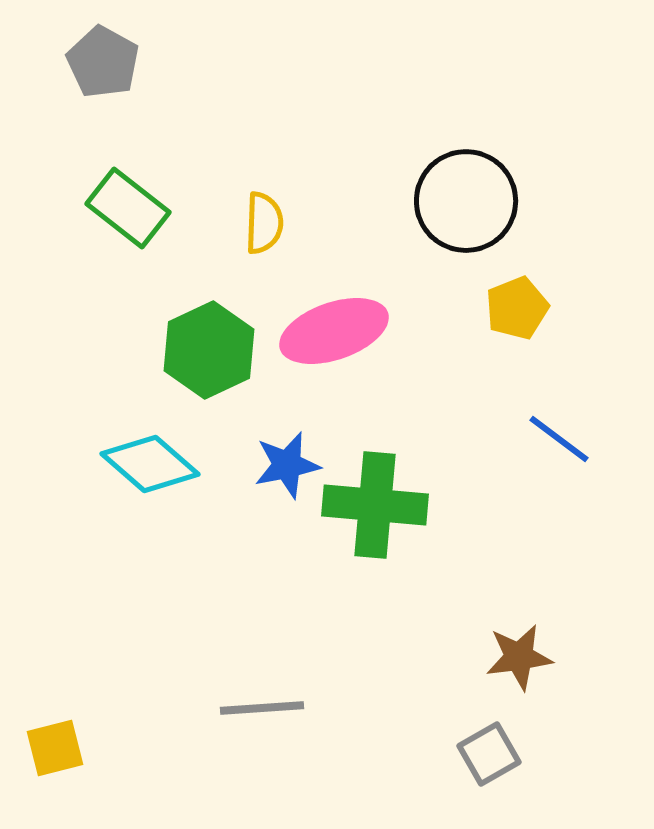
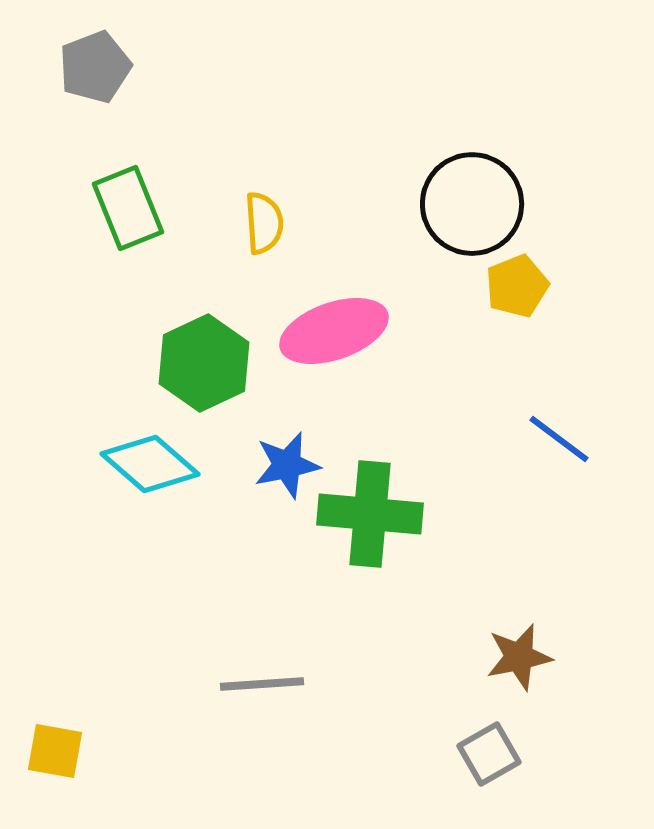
gray pentagon: moved 8 px left, 5 px down; rotated 22 degrees clockwise
black circle: moved 6 px right, 3 px down
green rectangle: rotated 30 degrees clockwise
yellow semicircle: rotated 6 degrees counterclockwise
yellow pentagon: moved 22 px up
green hexagon: moved 5 px left, 13 px down
green cross: moved 5 px left, 9 px down
brown star: rotated 4 degrees counterclockwise
gray line: moved 24 px up
yellow square: moved 3 px down; rotated 24 degrees clockwise
